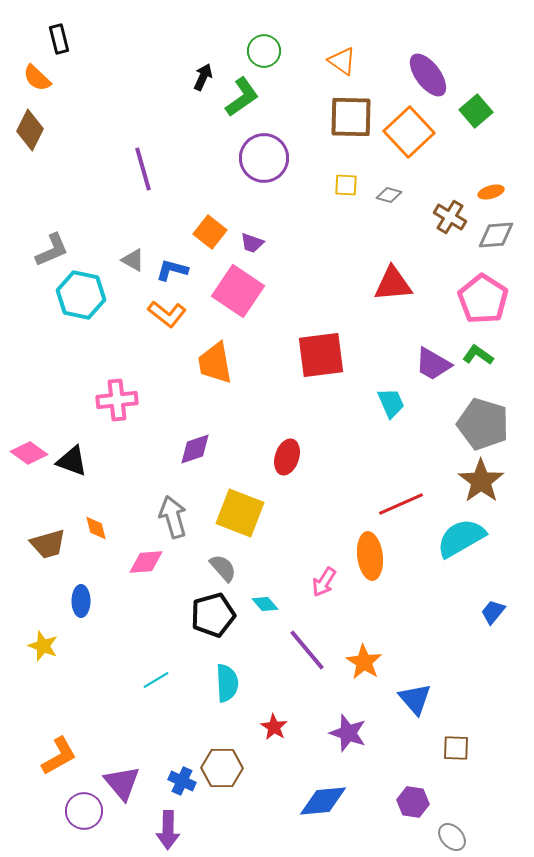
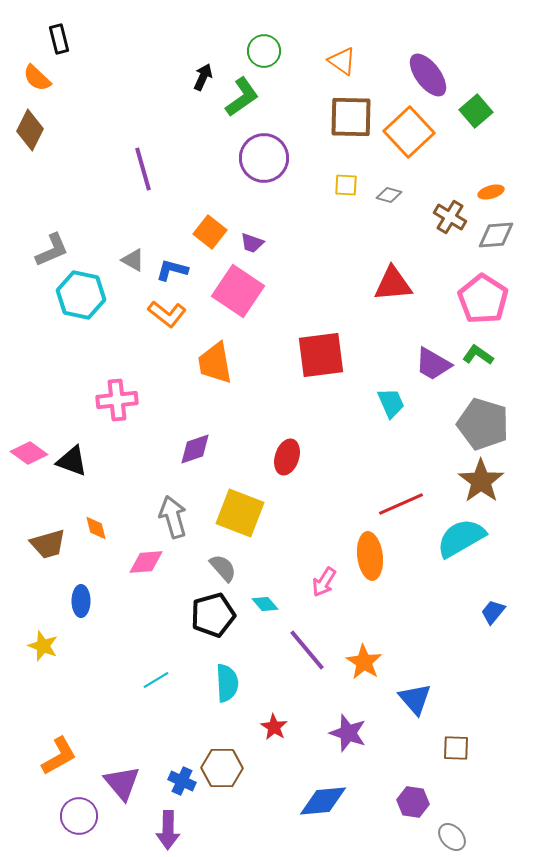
purple circle at (84, 811): moved 5 px left, 5 px down
